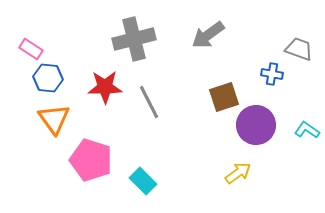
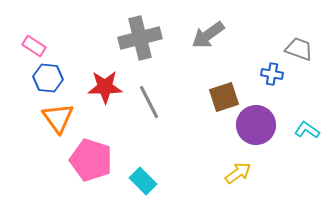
gray cross: moved 6 px right, 1 px up
pink rectangle: moved 3 px right, 3 px up
orange triangle: moved 4 px right, 1 px up
